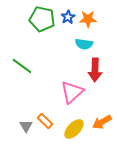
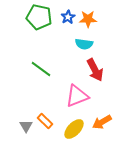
green pentagon: moved 3 px left, 2 px up
green line: moved 19 px right, 3 px down
red arrow: rotated 30 degrees counterclockwise
pink triangle: moved 5 px right, 4 px down; rotated 20 degrees clockwise
